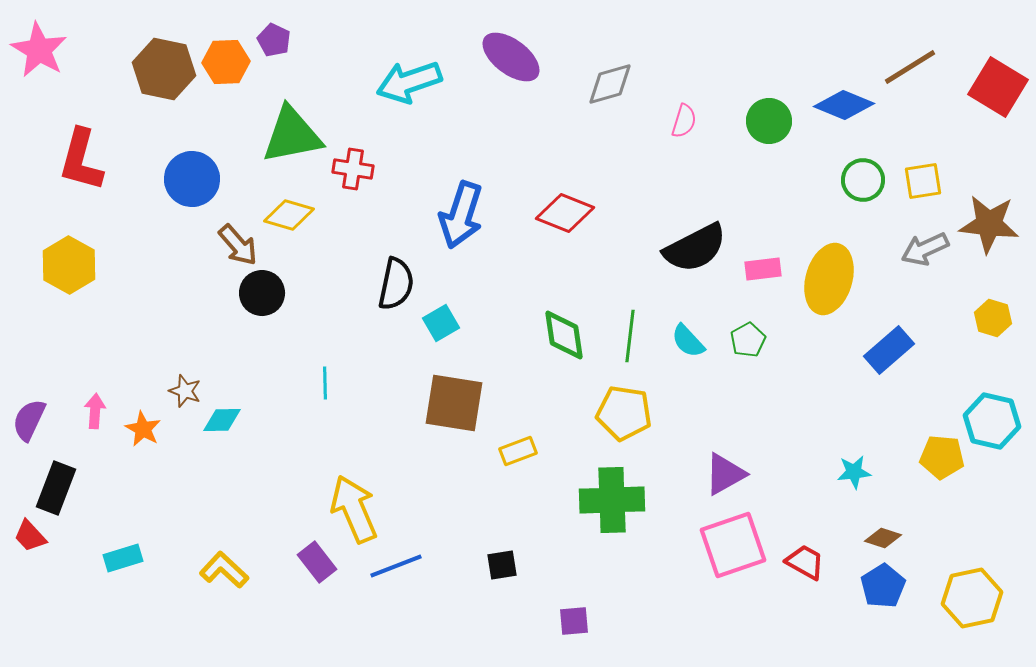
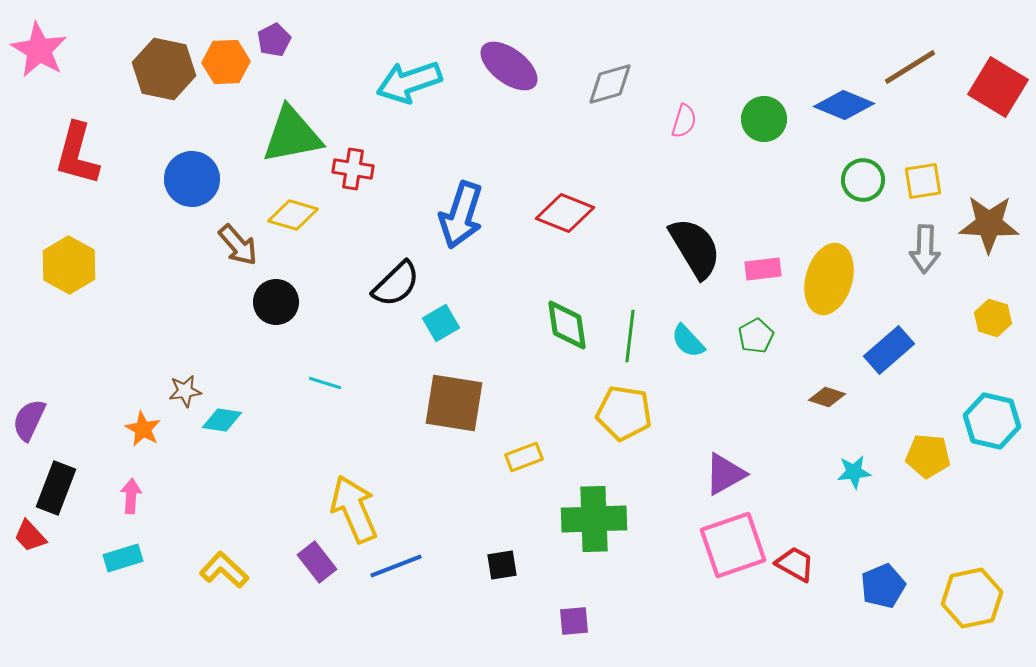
purple pentagon at (274, 40): rotated 20 degrees clockwise
purple ellipse at (511, 57): moved 2 px left, 9 px down
green circle at (769, 121): moved 5 px left, 2 px up
red L-shape at (81, 160): moved 4 px left, 6 px up
yellow diamond at (289, 215): moved 4 px right
brown star at (989, 224): rotated 4 degrees counterclockwise
black semicircle at (695, 248): rotated 94 degrees counterclockwise
gray arrow at (925, 249): rotated 63 degrees counterclockwise
black semicircle at (396, 284): rotated 34 degrees clockwise
black circle at (262, 293): moved 14 px right, 9 px down
green diamond at (564, 335): moved 3 px right, 10 px up
green pentagon at (748, 340): moved 8 px right, 4 px up
cyan line at (325, 383): rotated 72 degrees counterclockwise
brown star at (185, 391): rotated 28 degrees counterclockwise
pink arrow at (95, 411): moved 36 px right, 85 px down
cyan diamond at (222, 420): rotated 9 degrees clockwise
yellow rectangle at (518, 451): moved 6 px right, 6 px down
yellow pentagon at (942, 457): moved 14 px left, 1 px up
green cross at (612, 500): moved 18 px left, 19 px down
brown diamond at (883, 538): moved 56 px left, 141 px up
red trapezoid at (805, 562): moved 10 px left, 2 px down
blue pentagon at (883, 586): rotated 9 degrees clockwise
